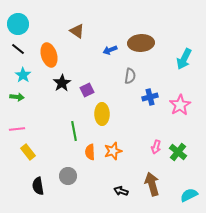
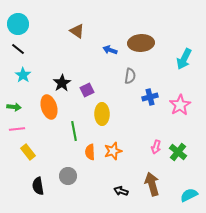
blue arrow: rotated 40 degrees clockwise
orange ellipse: moved 52 px down
green arrow: moved 3 px left, 10 px down
